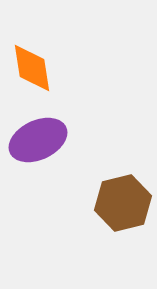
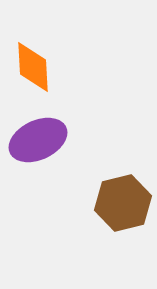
orange diamond: moved 1 px right, 1 px up; rotated 6 degrees clockwise
